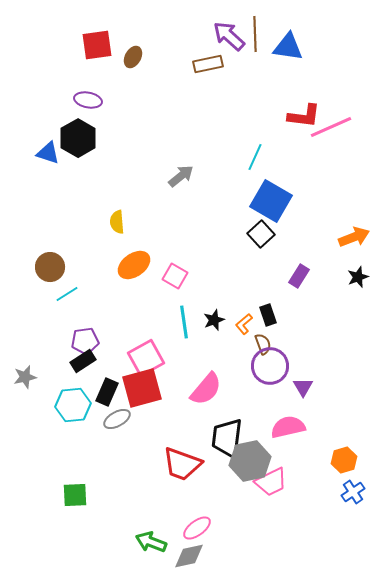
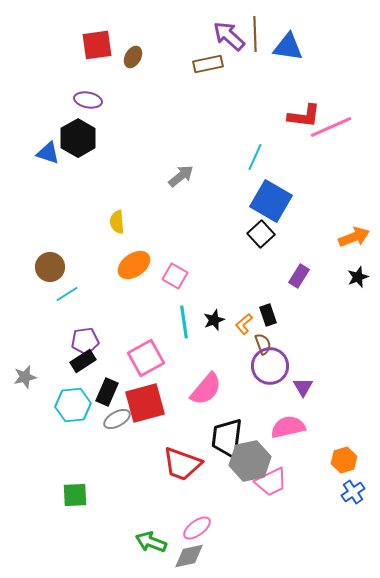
red square at (142, 388): moved 3 px right, 15 px down
